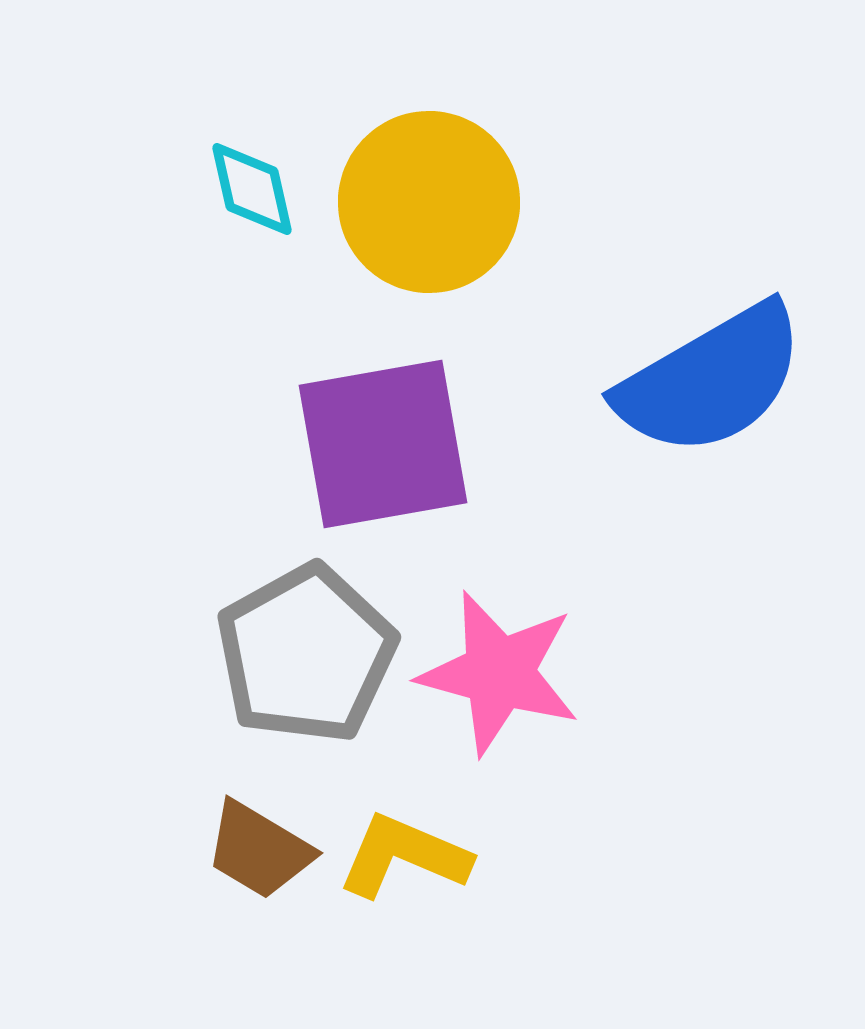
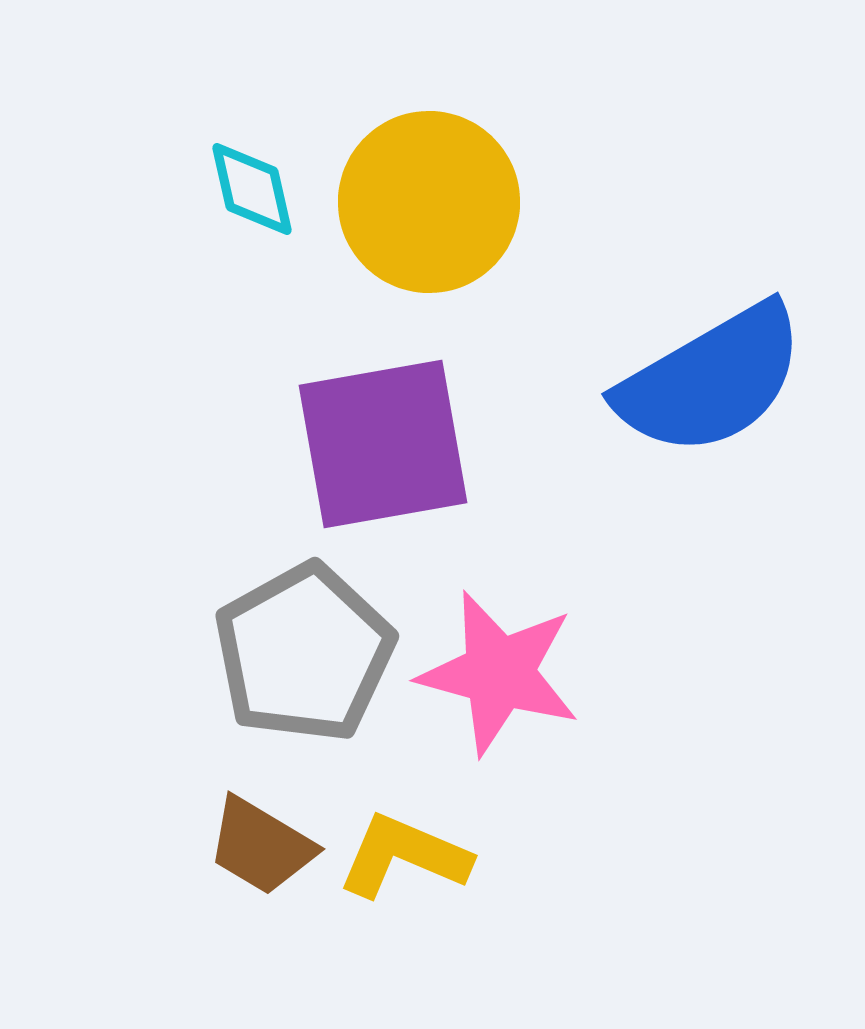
gray pentagon: moved 2 px left, 1 px up
brown trapezoid: moved 2 px right, 4 px up
